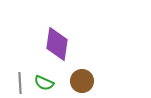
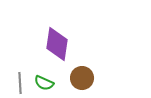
brown circle: moved 3 px up
